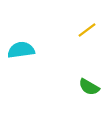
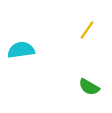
yellow line: rotated 18 degrees counterclockwise
